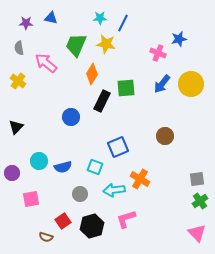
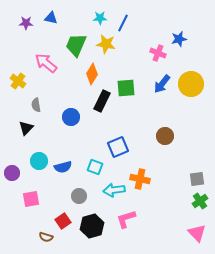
gray semicircle: moved 17 px right, 57 px down
black triangle: moved 10 px right, 1 px down
orange cross: rotated 18 degrees counterclockwise
gray circle: moved 1 px left, 2 px down
